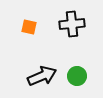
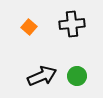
orange square: rotated 28 degrees clockwise
